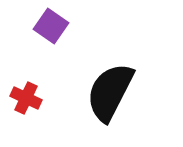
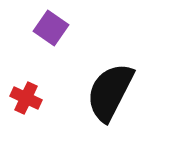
purple square: moved 2 px down
